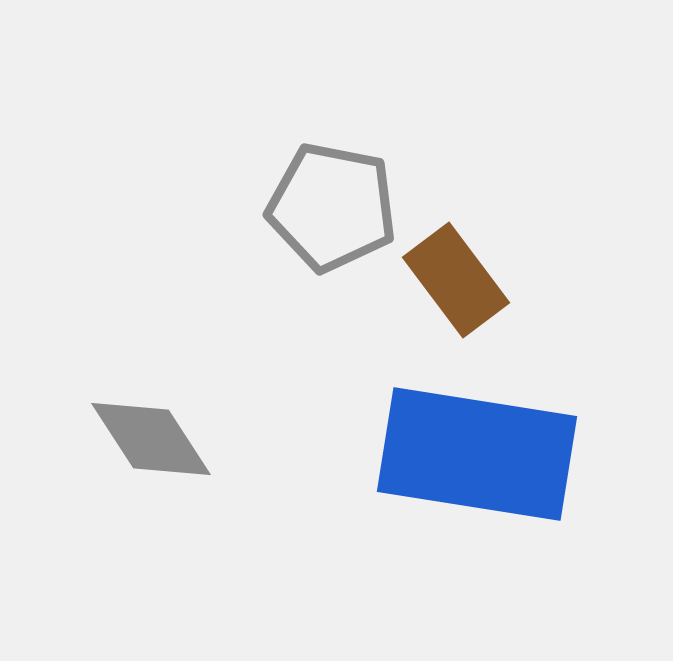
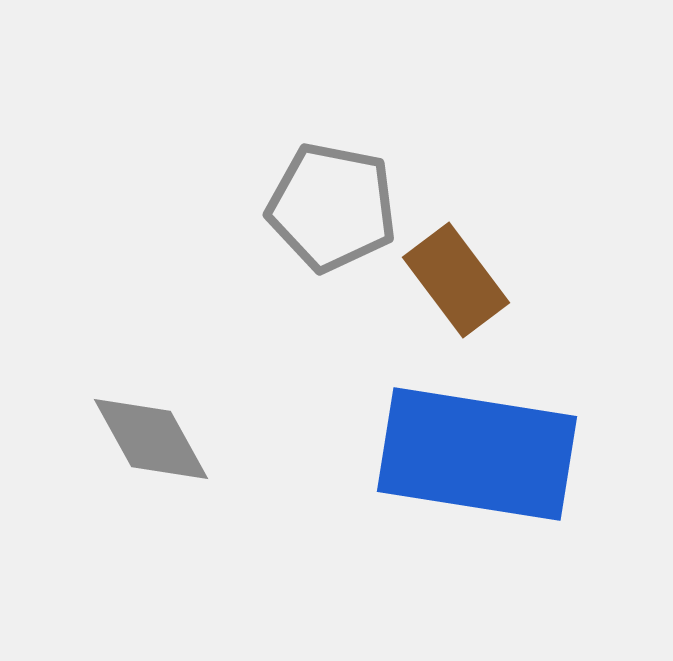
gray diamond: rotated 4 degrees clockwise
